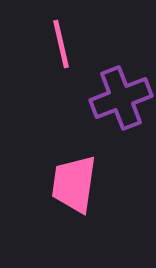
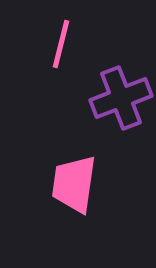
pink line: rotated 27 degrees clockwise
